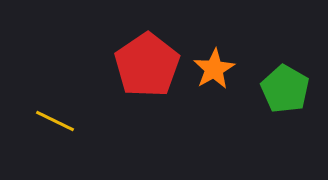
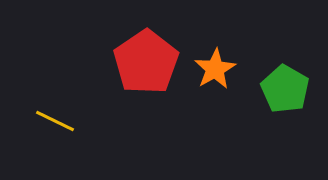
red pentagon: moved 1 px left, 3 px up
orange star: moved 1 px right
